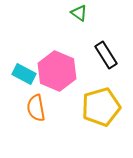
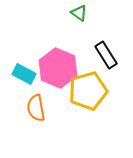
pink hexagon: moved 1 px right, 3 px up
yellow pentagon: moved 13 px left, 16 px up
